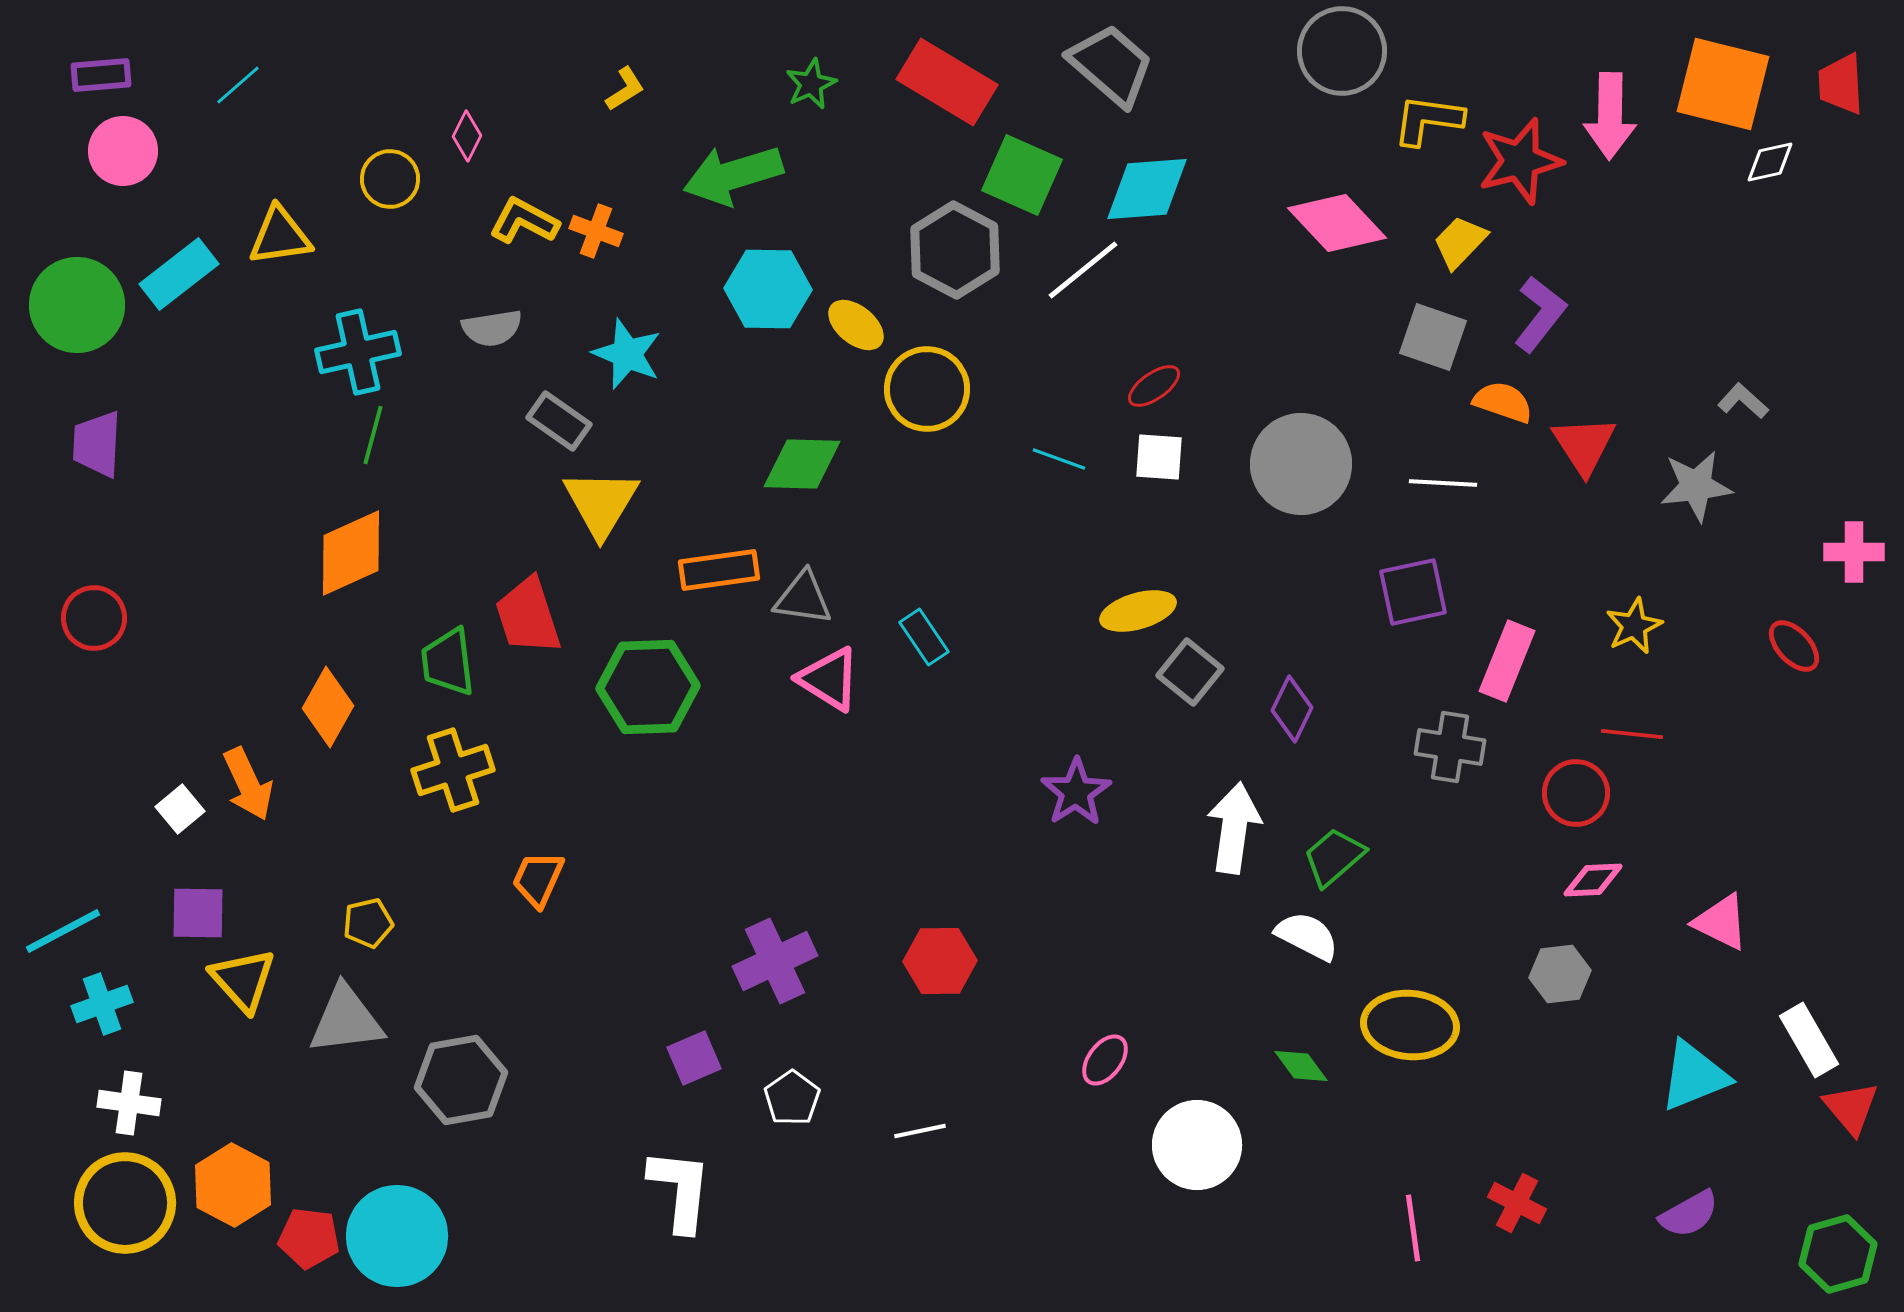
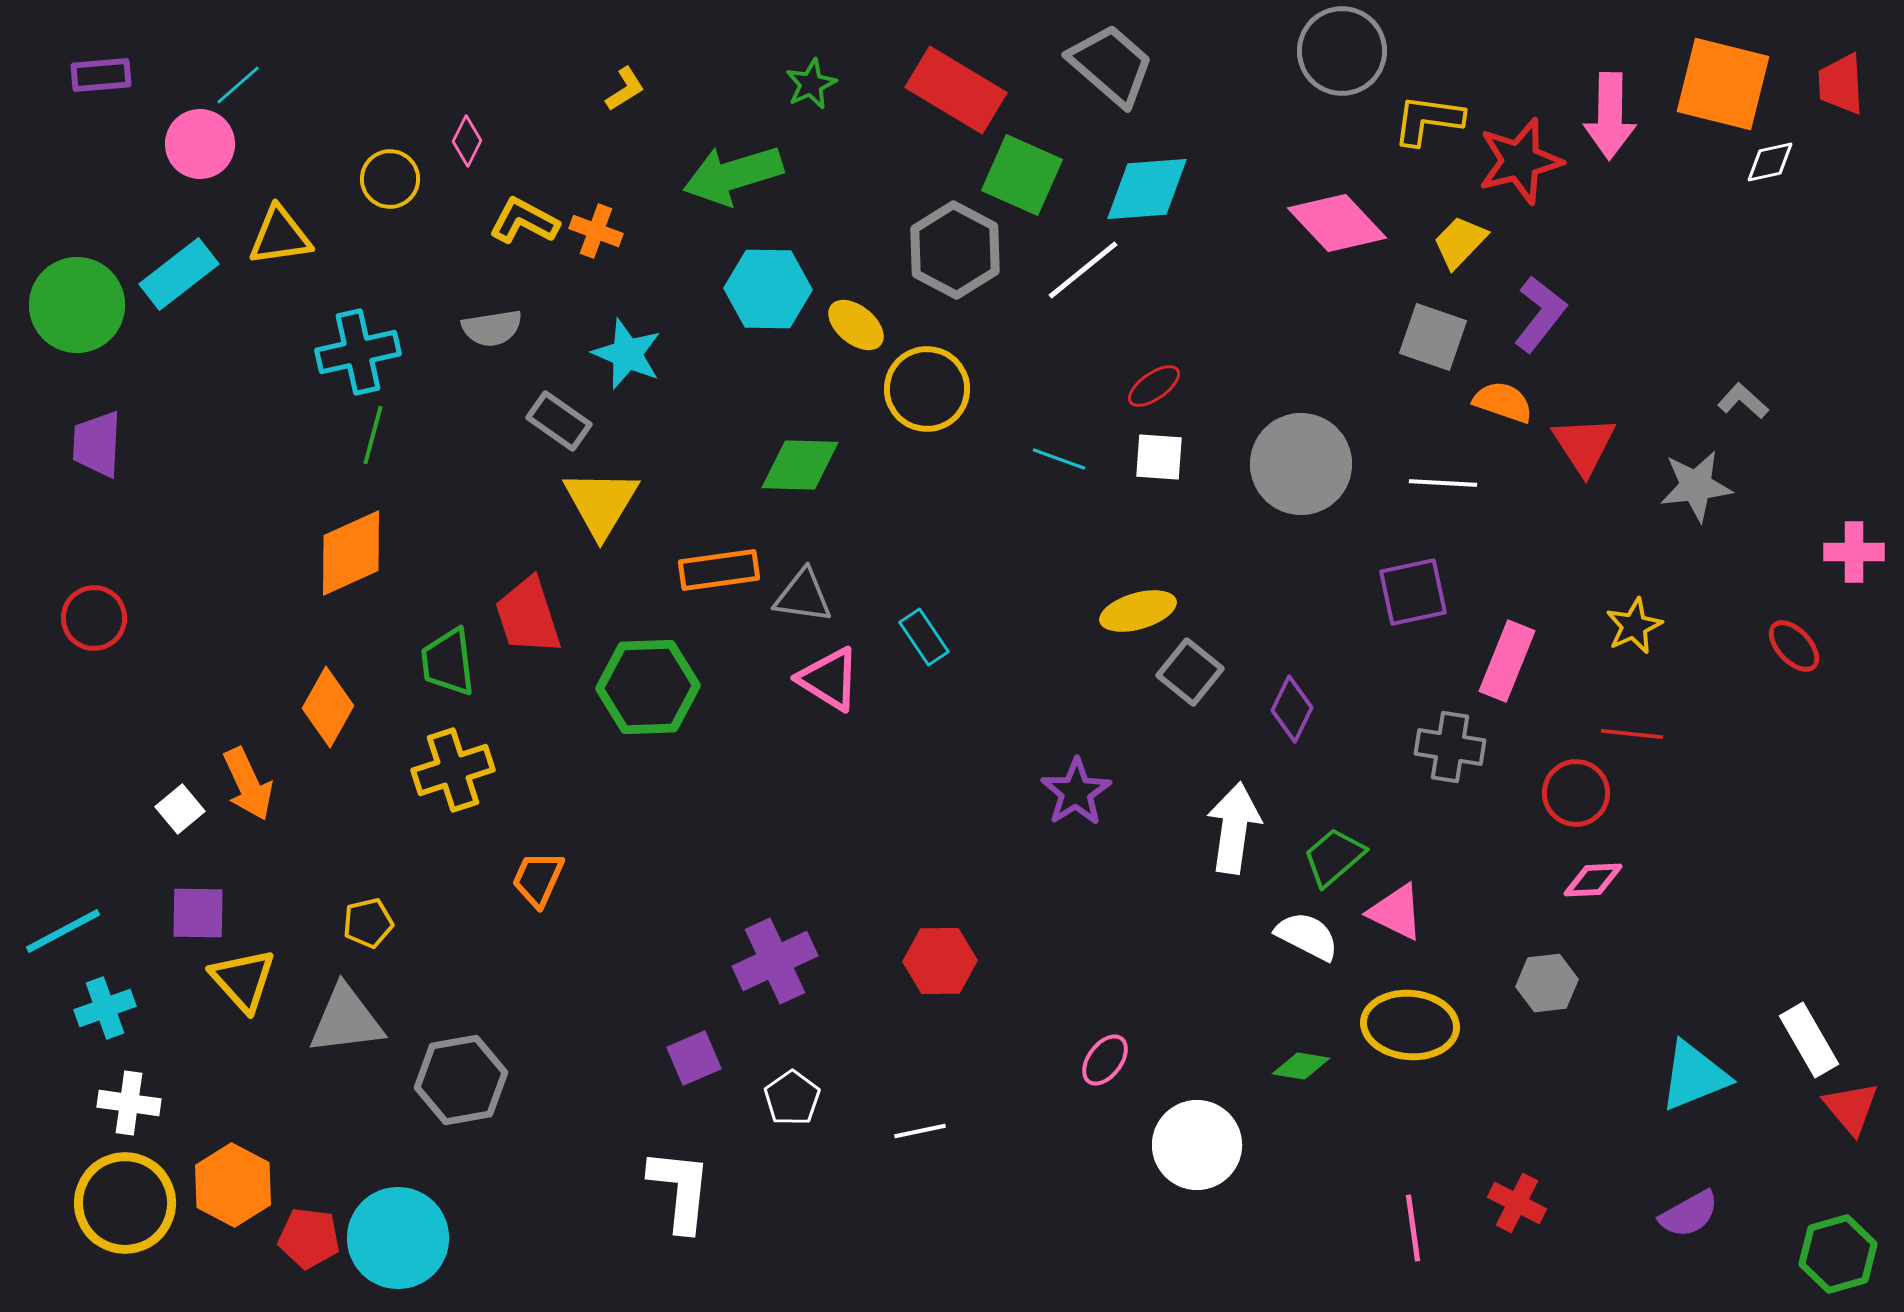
red rectangle at (947, 82): moved 9 px right, 8 px down
pink diamond at (467, 136): moved 5 px down
pink circle at (123, 151): moved 77 px right, 7 px up
green diamond at (802, 464): moved 2 px left, 1 px down
gray triangle at (803, 598): moved 2 px up
pink triangle at (1721, 922): moved 325 px left, 10 px up
gray hexagon at (1560, 974): moved 13 px left, 9 px down
cyan cross at (102, 1004): moved 3 px right, 4 px down
green diamond at (1301, 1066): rotated 44 degrees counterclockwise
cyan circle at (397, 1236): moved 1 px right, 2 px down
